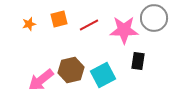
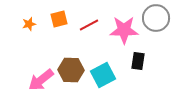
gray circle: moved 2 px right
brown hexagon: rotated 15 degrees clockwise
